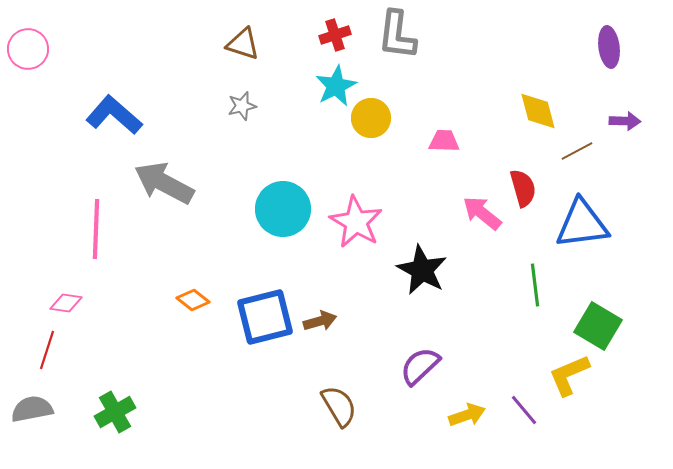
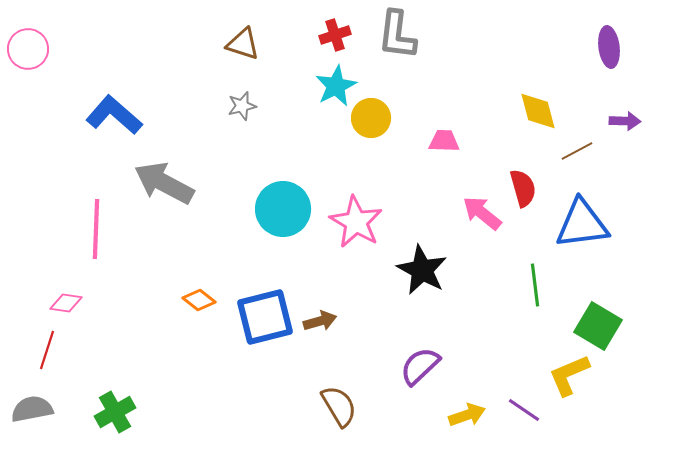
orange diamond: moved 6 px right
purple line: rotated 16 degrees counterclockwise
